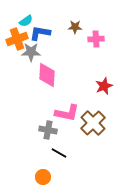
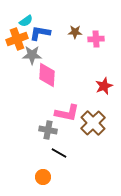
brown star: moved 5 px down
gray star: moved 1 px right, 3 px down
